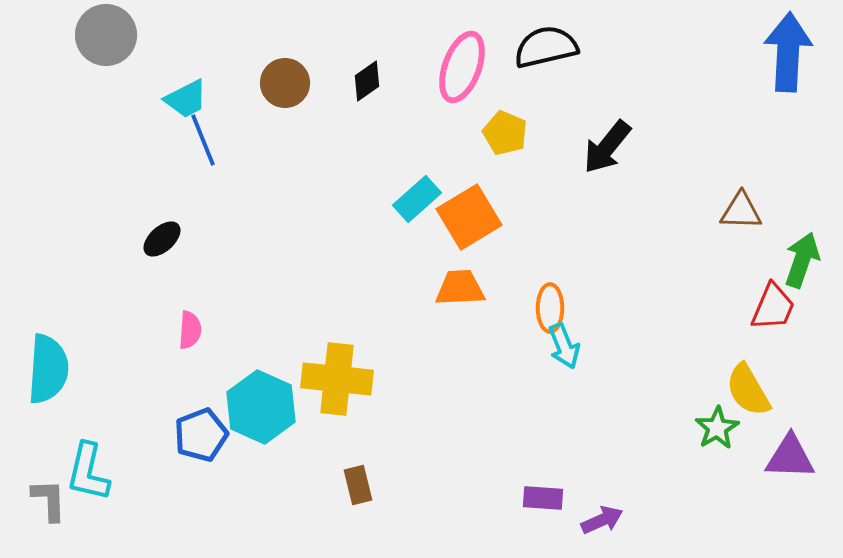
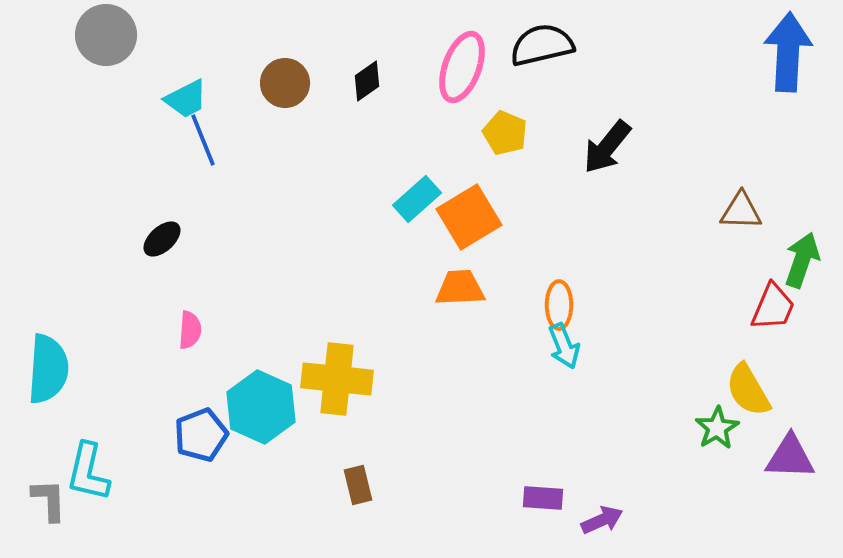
black semicircle: moved 4 px left, 2 px up
orange ellipse: moved 9 px right, 3 px up
